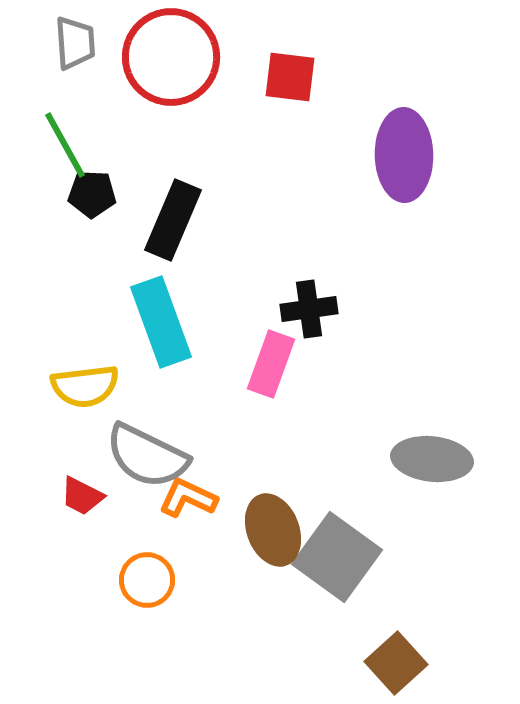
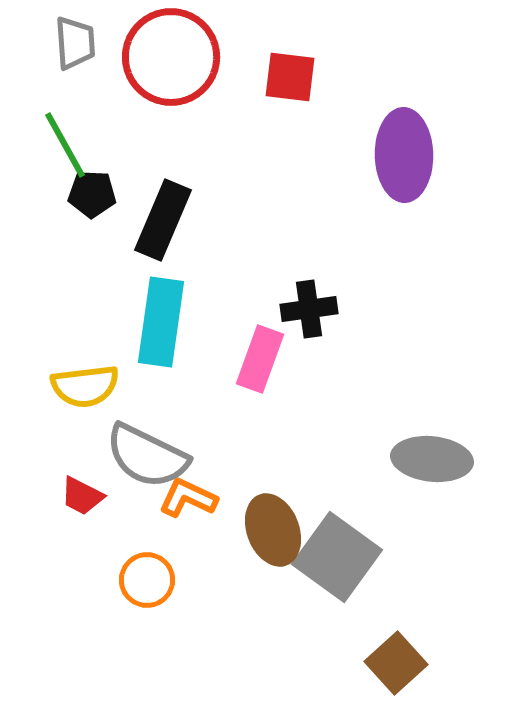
black rectangle: moved 10 px left
cyan rectangle: rotated 28 degrees clockwise
pink rectangle: moved 11 px left, 5 px up
